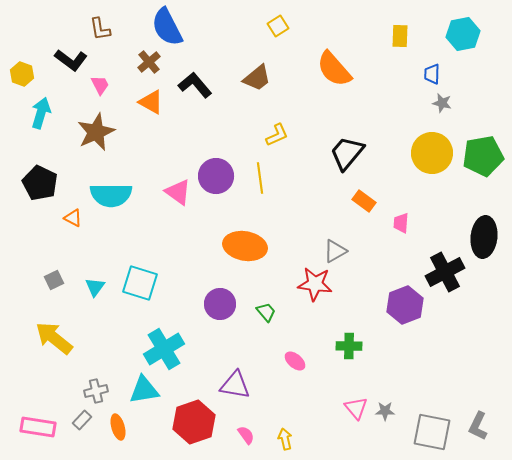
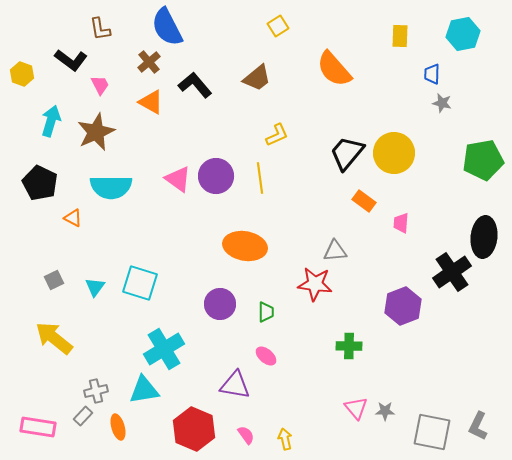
cyan arrow at (41, 113): moved 10 px right, 8 px down
yellow circle at (432, 153): moved 38 px left
green pentagon at (483, 156): moved 4 px down
pink triangle at (178, 192): moved 13 px up
cyan semicircle at (111, 195): moved 8 px up
gray triangle at (335, 251): rotated 25 degrees clockwise
black cross at (445, 272): moved 7 px right; rotated 6 degrees counterclockwise
purple hexagon at (405, 305): moved 2 px left, 1 px down
green trapezoid at (266, 312): rotated 40 degrees clockwise
pink ellipse at (295, 361): moved 29 px left, 5 px up
gray rectangle at (82, 420): moved 1 px right, 4 px up
red hexagon at (194, 422): moved 7 px down; rotated 18 degrees counterclockwise
